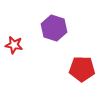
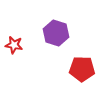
purple hexagon: moved 2 px right, 5 px down
